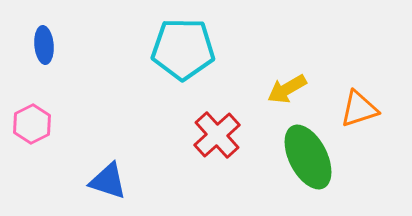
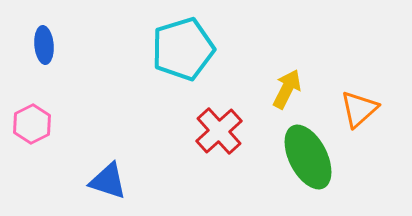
cyan pentagon: rotated 18 degrees counterclockwise
yellow arrow: rotated 147 degrees clockwise
orange triangle: rotated 24 degrees counterclockwise
red cross: moved 2 px right, 4 px up
